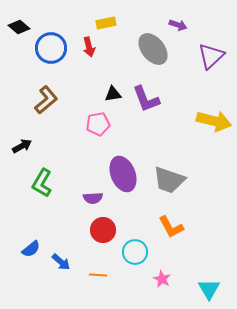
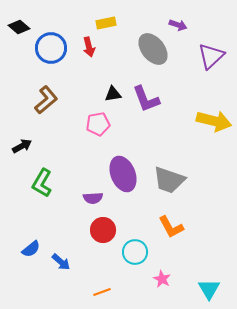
orange line: moved 4 px right, 17 px down; rotated 24 degrees counterclockwise
